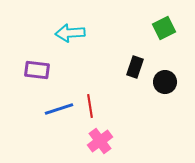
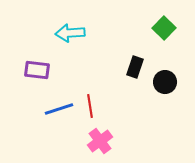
green square: rotated 20 degrees counterclockwise
